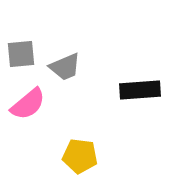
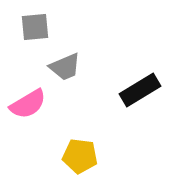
gray square: moved 14 px right, 27 px up
black rectangle: rotated 27 degrees counterclockwise
pink semicircle: rotated 9 degrees clockwise
